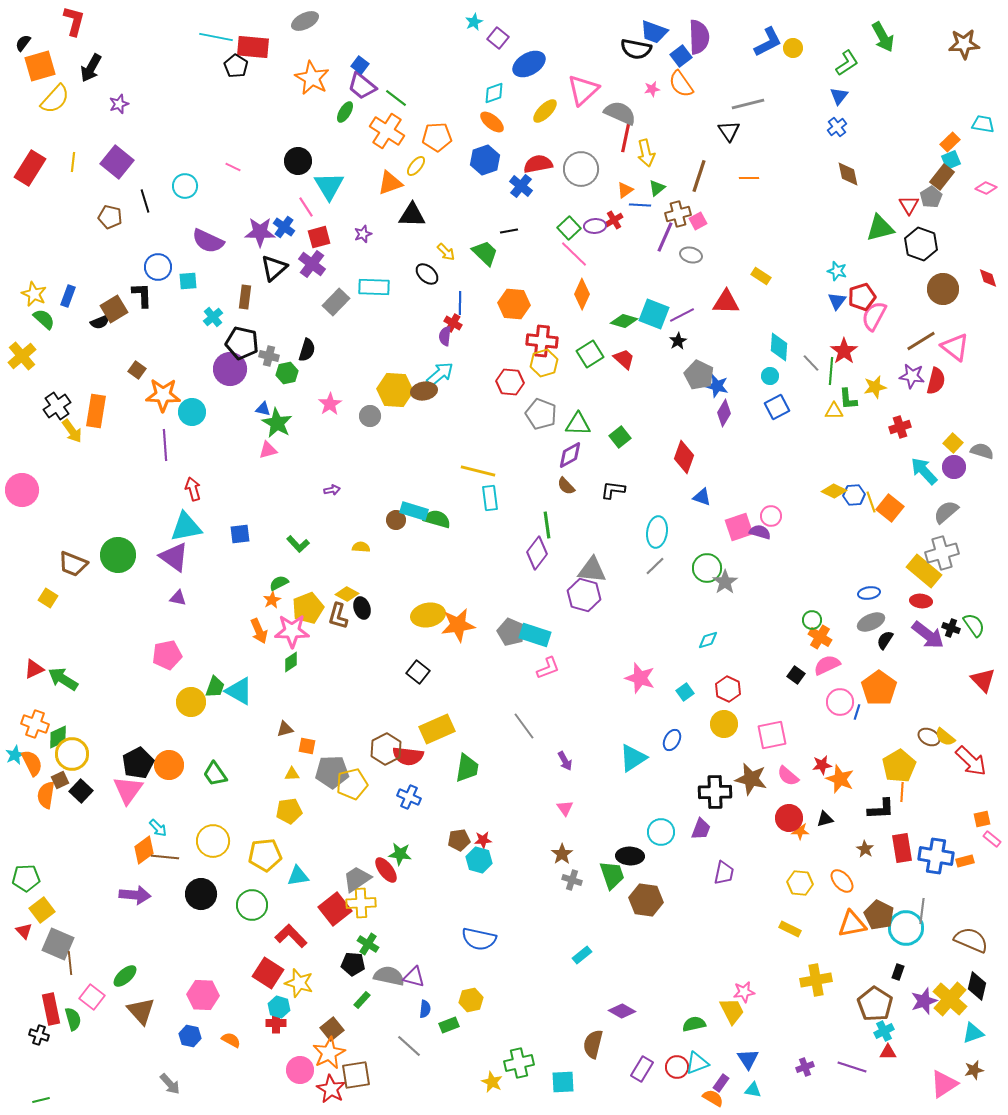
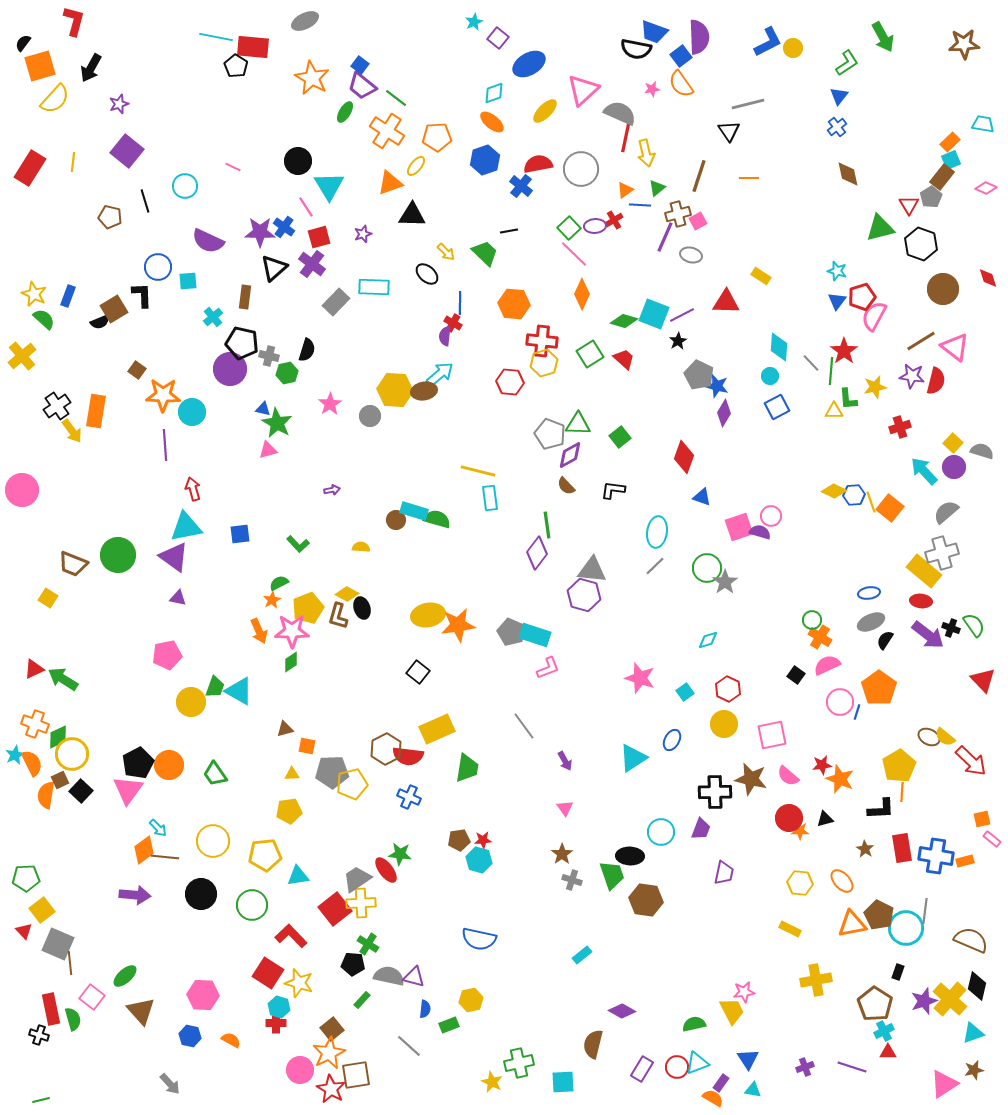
purple square at (117, 162): moved 10 px right, 11 px up
gray pentagon at (541, 414): moved 9 px right, 20 px down
gray line at (922, 911): moved 3 px right
